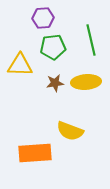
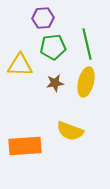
green line: moved 4 px left, 4 px down
yellow ellipse: rotated 72 degrees counterclockwise
orange rectangle: moved 10 px left, 7 px up
